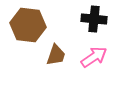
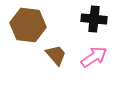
brown trapezoid: rotated 60 degrees counterclockwise
